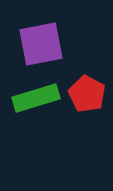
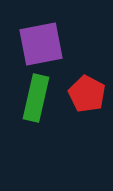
green rectangle: rotated 60 degrees counterclockwise
